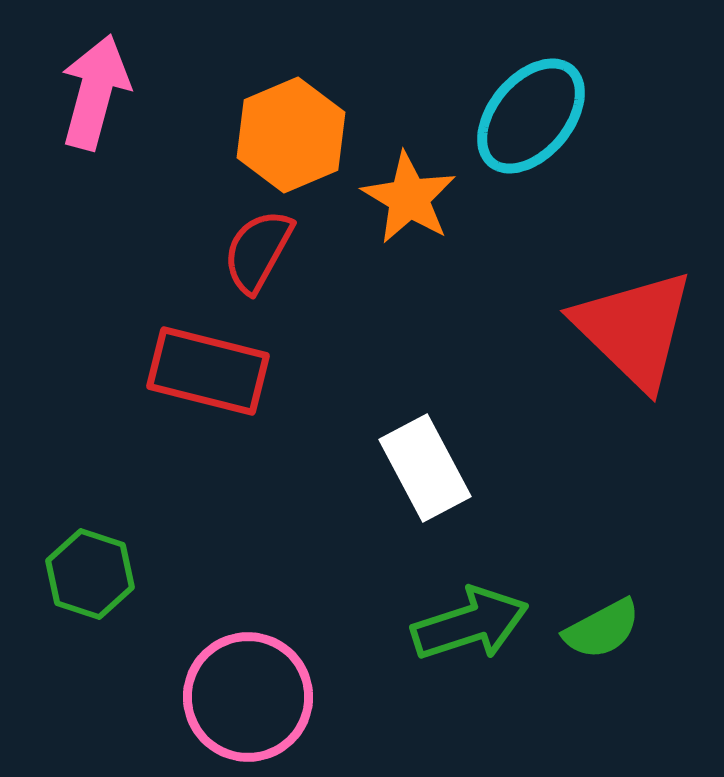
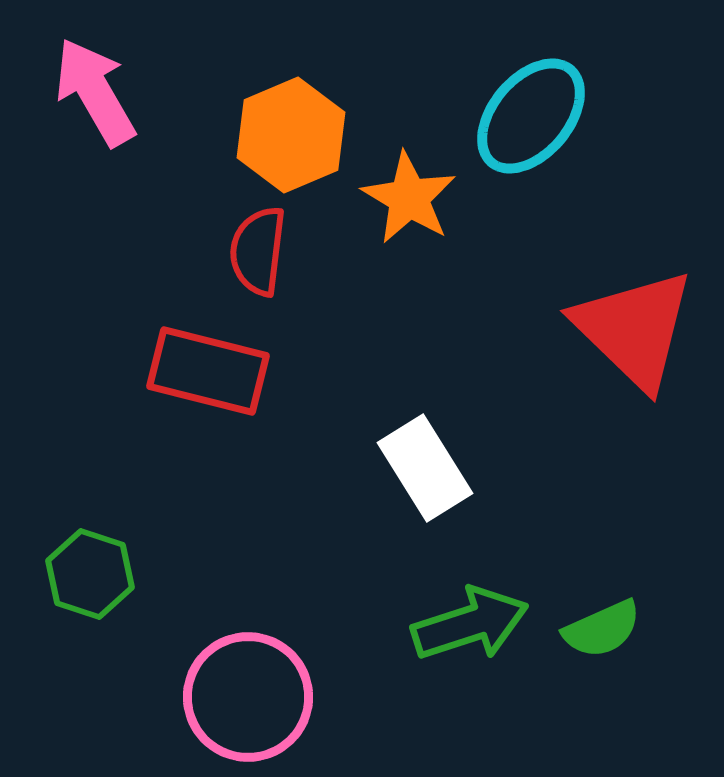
pink arrow: rotated 45 degrees counterclockwise
red semicircle: rotated 22 degrees counterclockwise
white rectangle: rotated 4 degrees counterclockwise
green semicircle: rotated 4 degrees clockwise
